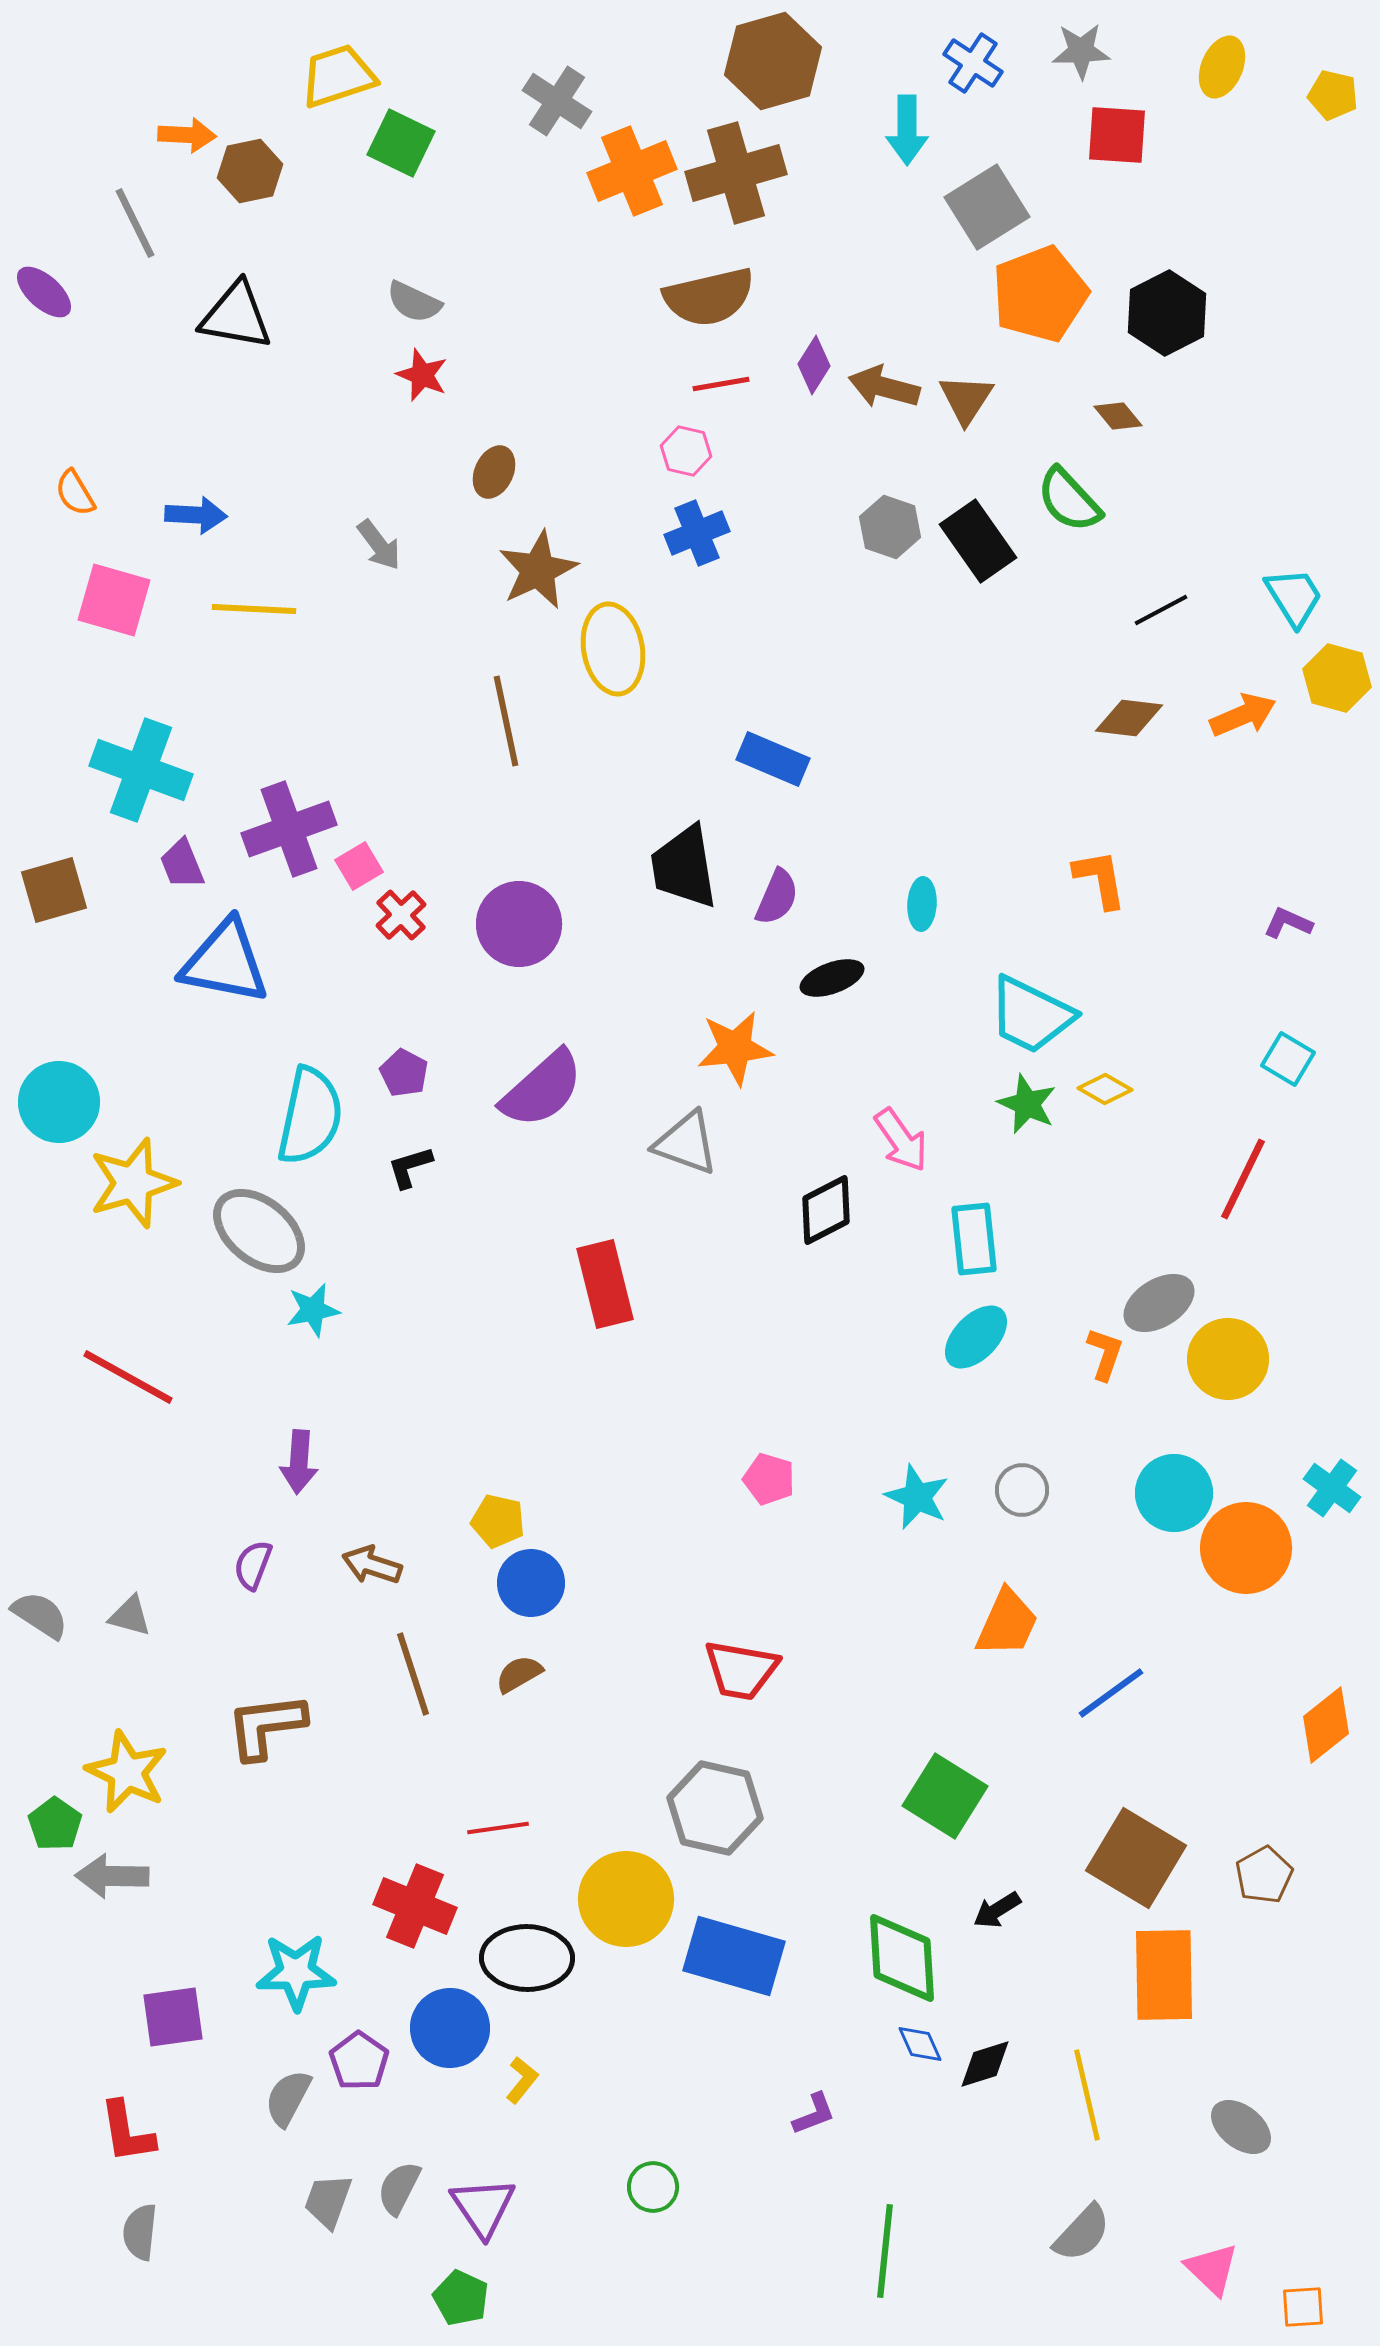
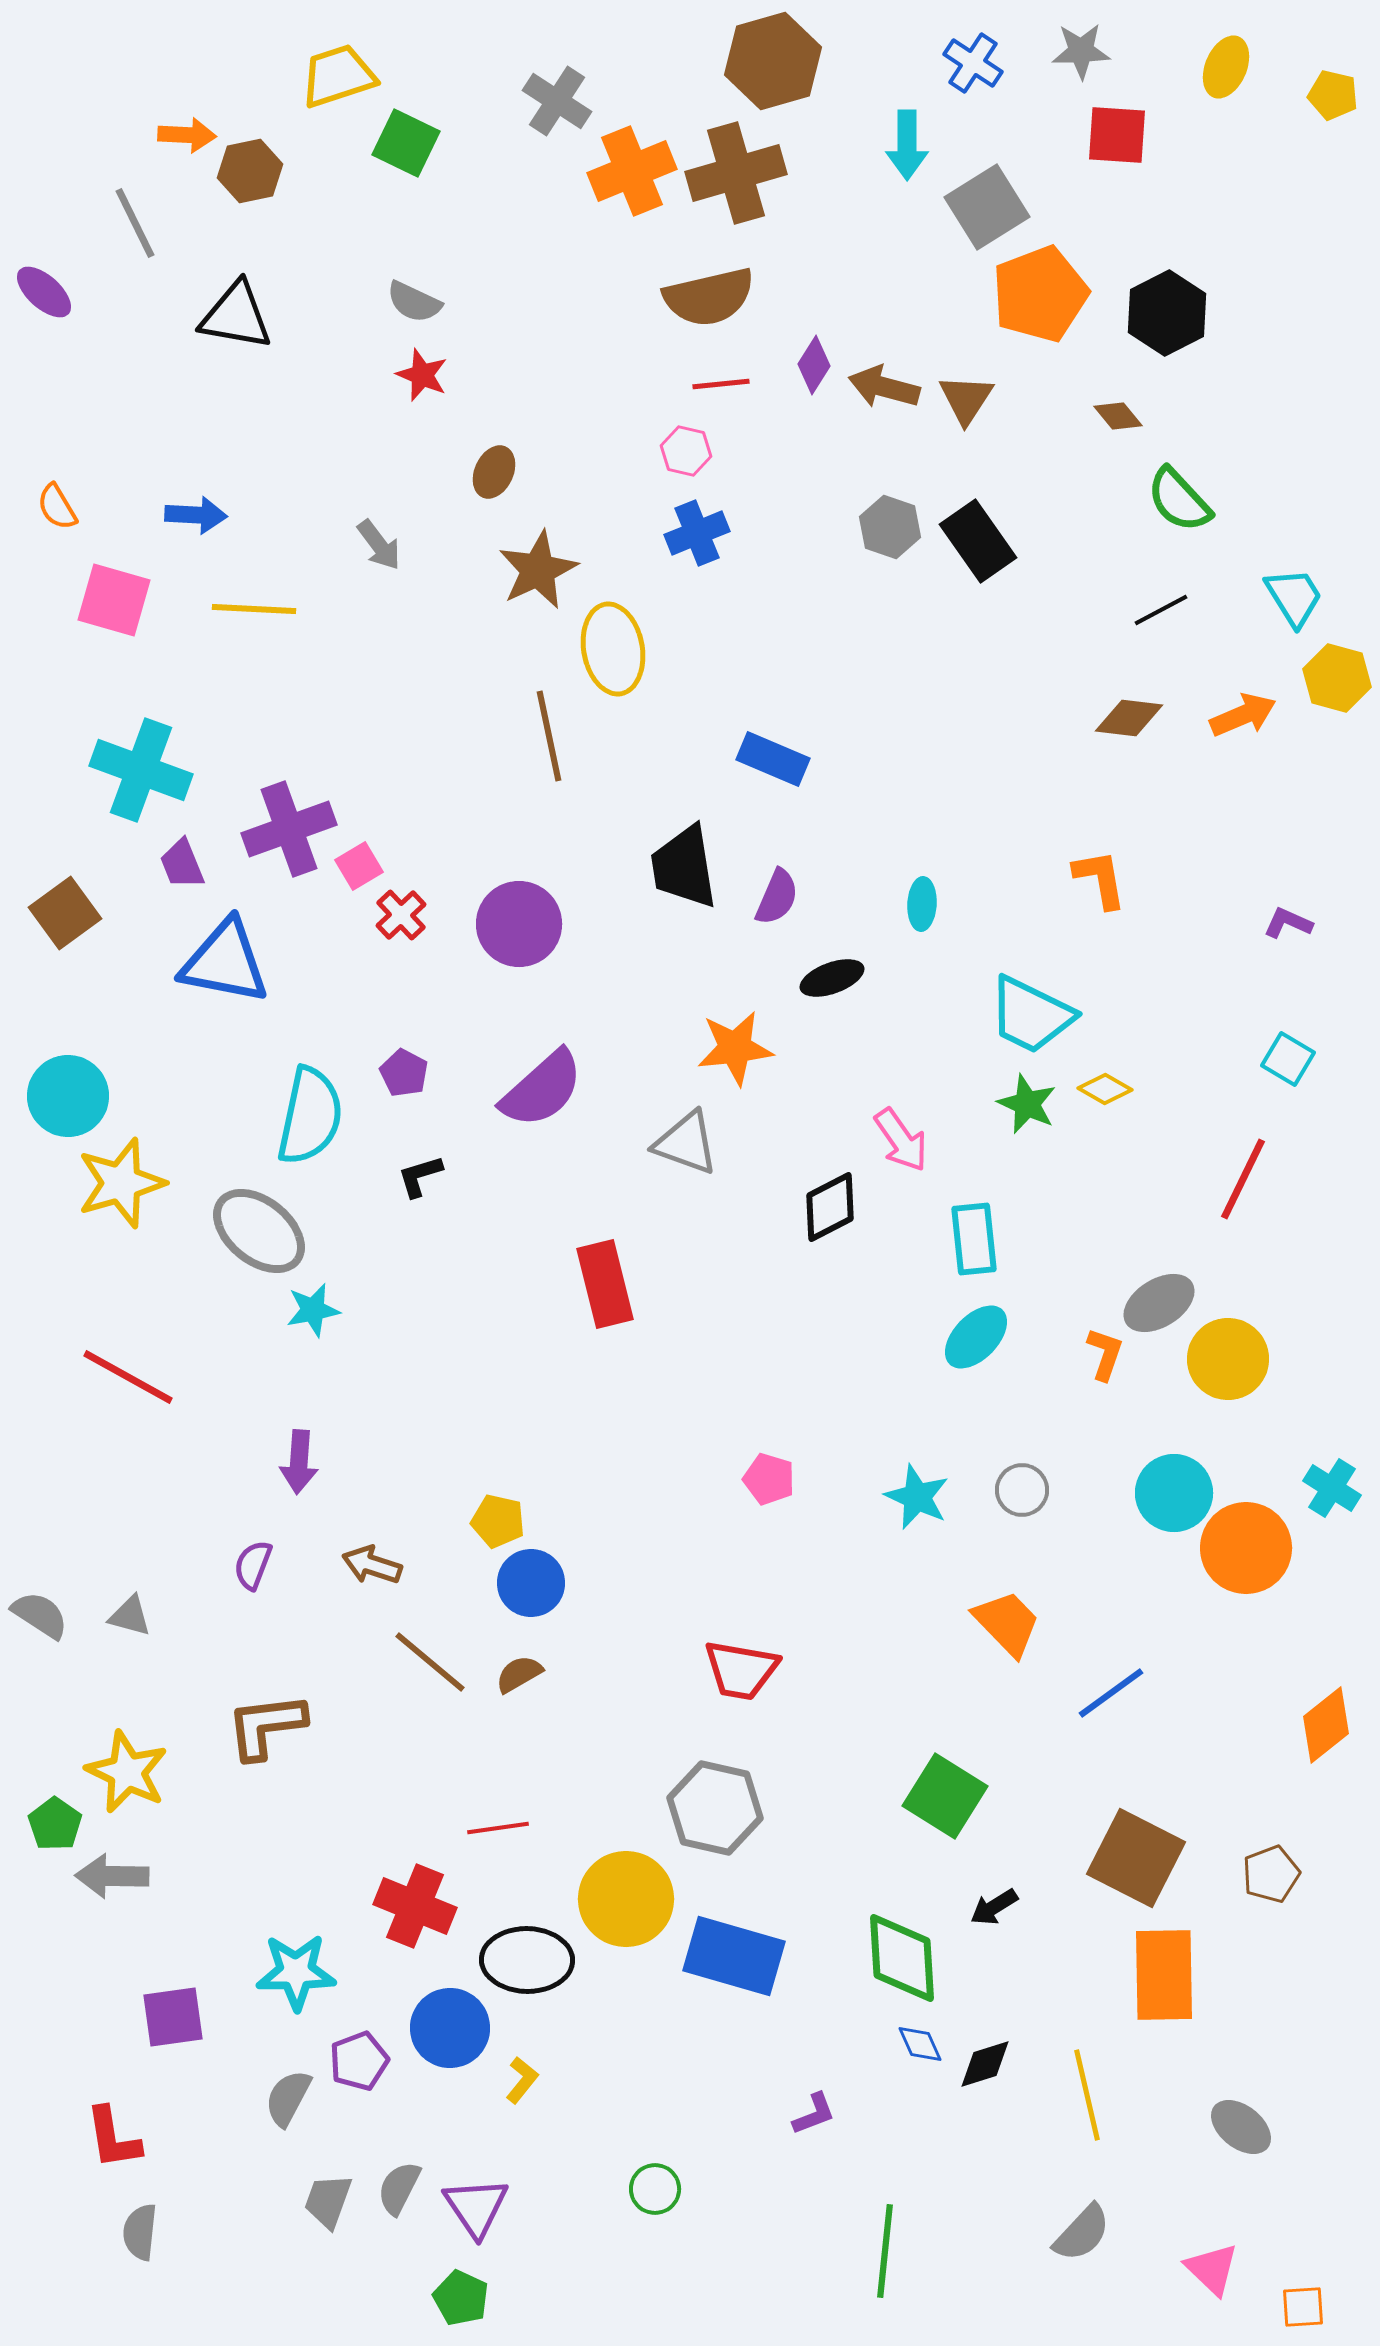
yellow ellipse at (1222, 67): moved 4 px right
cyan arrow at (907, 130): moved 15 px down
green square at (401, 143): moved 5 px right
red line at (721, 384): rotated 4 degrees clockwise
orange semicircle at (75, 493): moved 18 px left, 14 px down
green semicircle at (1069, 500): moved 110 px right
brown line at (506, 721): moved 43 px right, 15 px down
brown square at (54, 890): moved 11 px right, 23 px down; rotated 20 degrees counterclockwise
cyan circle at (59, 1102): moved 9 px right, 6 px up
black L-shape at (410, 1167): moved 10 px right, 9 px down
yellow star at (133, 1183): moved 12 px left
black diamond at (826, 1210): moved 4 px right, 3 px up
cyan cross at (1332, 1488): rotated 4 degrees counterclockwise
orange trapezoid at (1007, 1623): rotated 68 degrees counterclockwise
brown line at (413, 1674): moved 17 px right, 12 px up; rotated 32 degrees counterclockwise
brown square at (1136, 1858): rotated 4 degrees counterclockwise
brown pentagon at (1264, 1875): moved 7 px right, 1 px up; rotated 8 degrees clockwise
black arrow at (997, 1910): moved 3 px left, 3 px up
black ellipse at (527, 1958): moved 2 px down
purple pentagon at (359, 2061): rotated 16 degrees clockwise
red L-shape at (127, 2132): moved 14 px left, 6 px down
green circle at (653, 2187): moved 2 px right, 2 px down
purple triangle at (483, 2207): moved 7 px left
